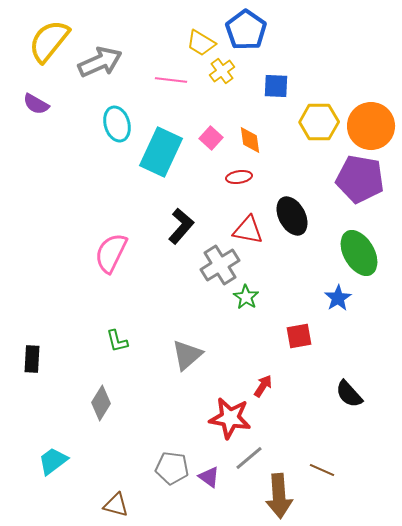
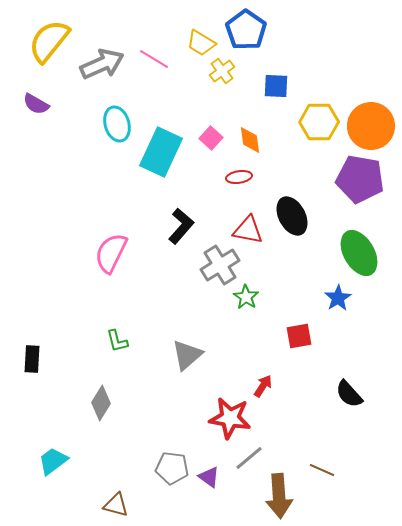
gray arrow: moved 2 px right, 2 px down
pink line: moved 17 px left, 21 px up; rotated 24 degrees clockwise
